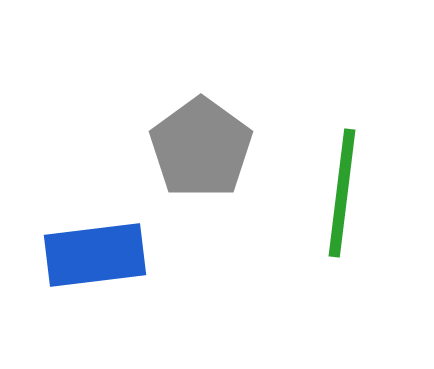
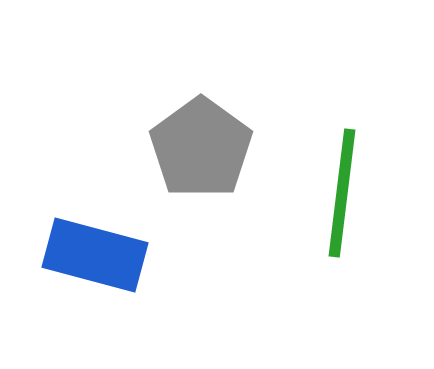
blue rectangle: rotated 22 degrees clockwise
